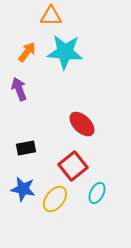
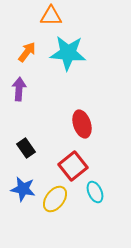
cyan star: moved 3 px right, 1 px down
purple arrow: rotated 25 degrees clockwise
red ellipse: rotated 28 degrees clockwise
black rectangle: rotated 66 degrees clockwise
cyan ellipse: moved 2 px left, 1 px up; rotated 50 degrees counterclockwise
